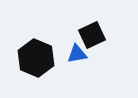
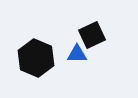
blue triangle: rotated 10 degrees clockwise
